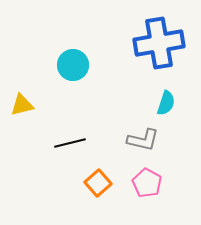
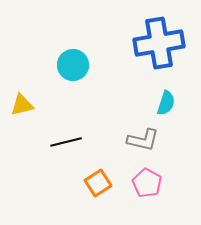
black line: moved 4 px left, 1 px up
orange square: rotated 8 degrees clockwise
